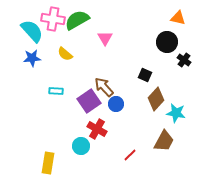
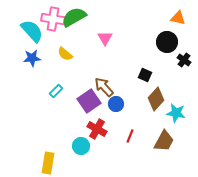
green semicircle: moved 3 px left, 3 px up
cyan rectangle: rotated 48 degrees counterclockwise
red line: moved 19 px up; rotated 24 degrees counterclockwise
